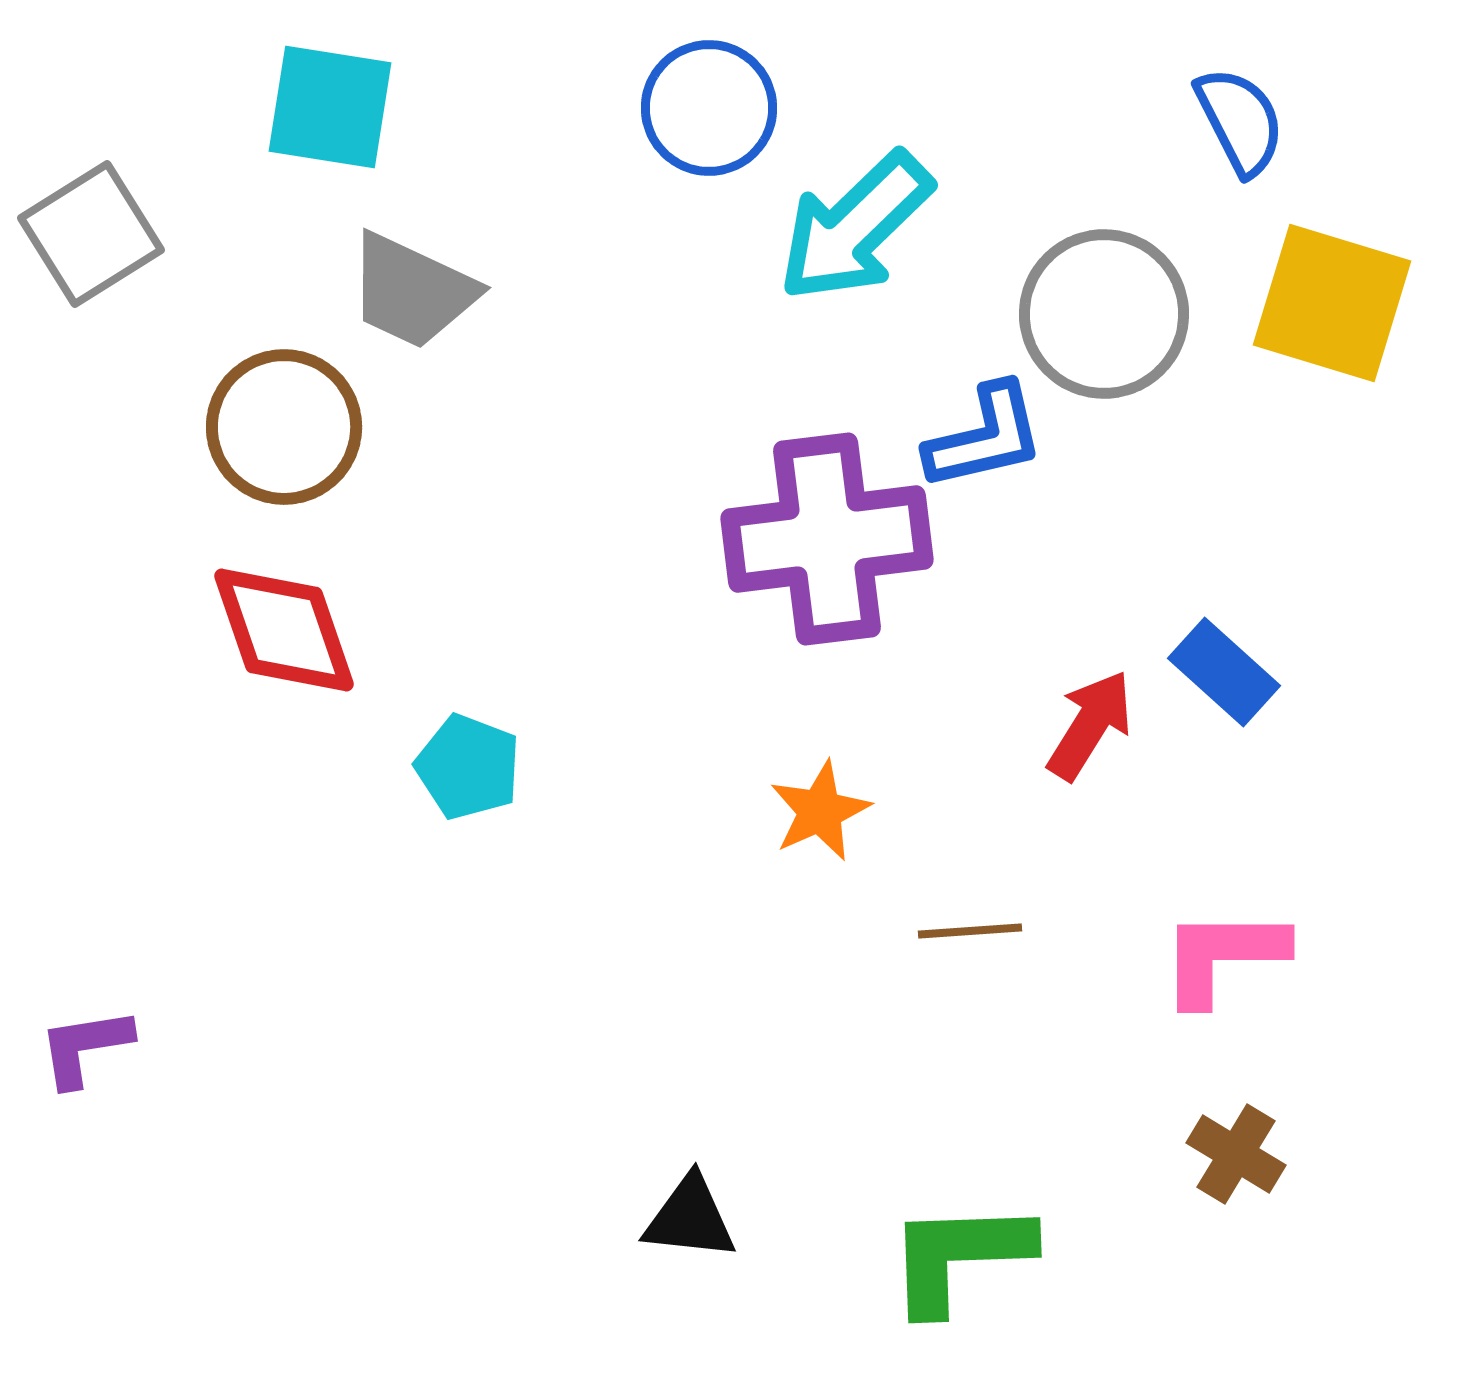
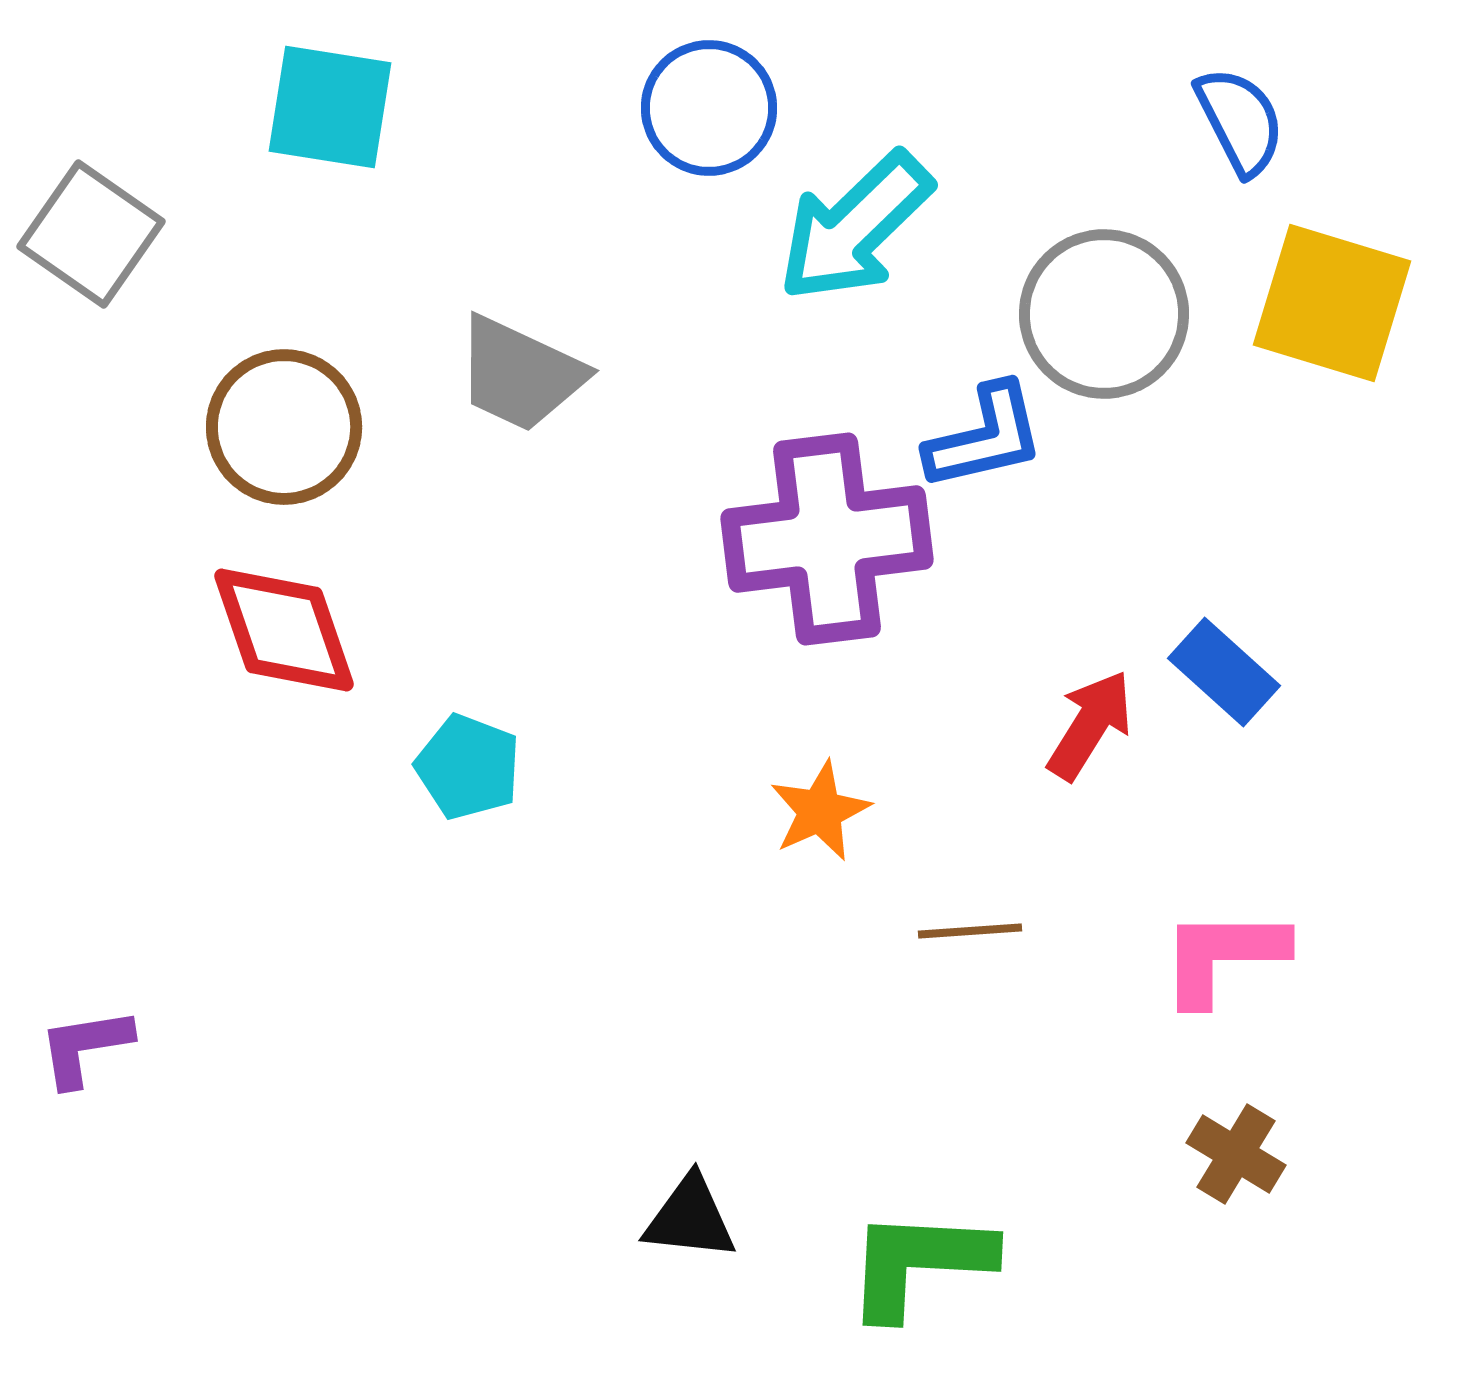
gray square: rotated 23 degrees counterclockwise
gray trapezoid: moved 108 px right, 83 px down
green L-shape: moved 40 px left, 7 px down; rotated 5 degrees clockwise
